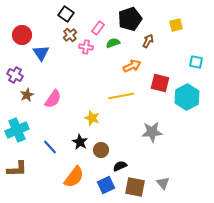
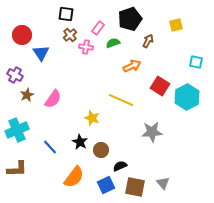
black square: rotated 28 degrees counterclockwise
red square: moved 3 px down; rotated 18 degrees clockwise
yellow line: moved 4 px down; rotated 35 degrees clockwise
